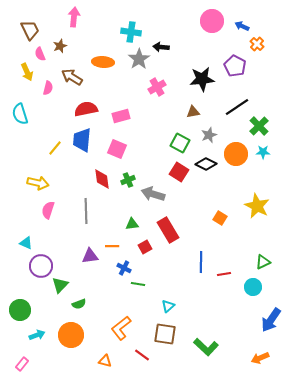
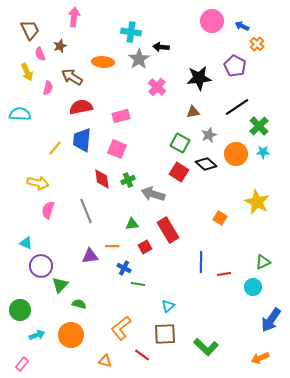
black star at (202, 79): moved 3 px left, 1 px up
pink cross at (157, 87): rotated 18 degrees counterclockwise
red semicircle at (86, 109): moved 5 px left, 2 px up
cyan semicircle at (20, 114): rotated 110 degrees clockwise
black diamond at (206, 164): rotated 15 degrees clockwise
yellow star at (257, 206): moved 4 px up
gray line at (86, 211): rotated 20 degrees counterclockwise
green semicircle at (79, 304): rotated 144 degrees counterclockwise
brown square at (165, 334): rotated 10 degrees counterclockwise
